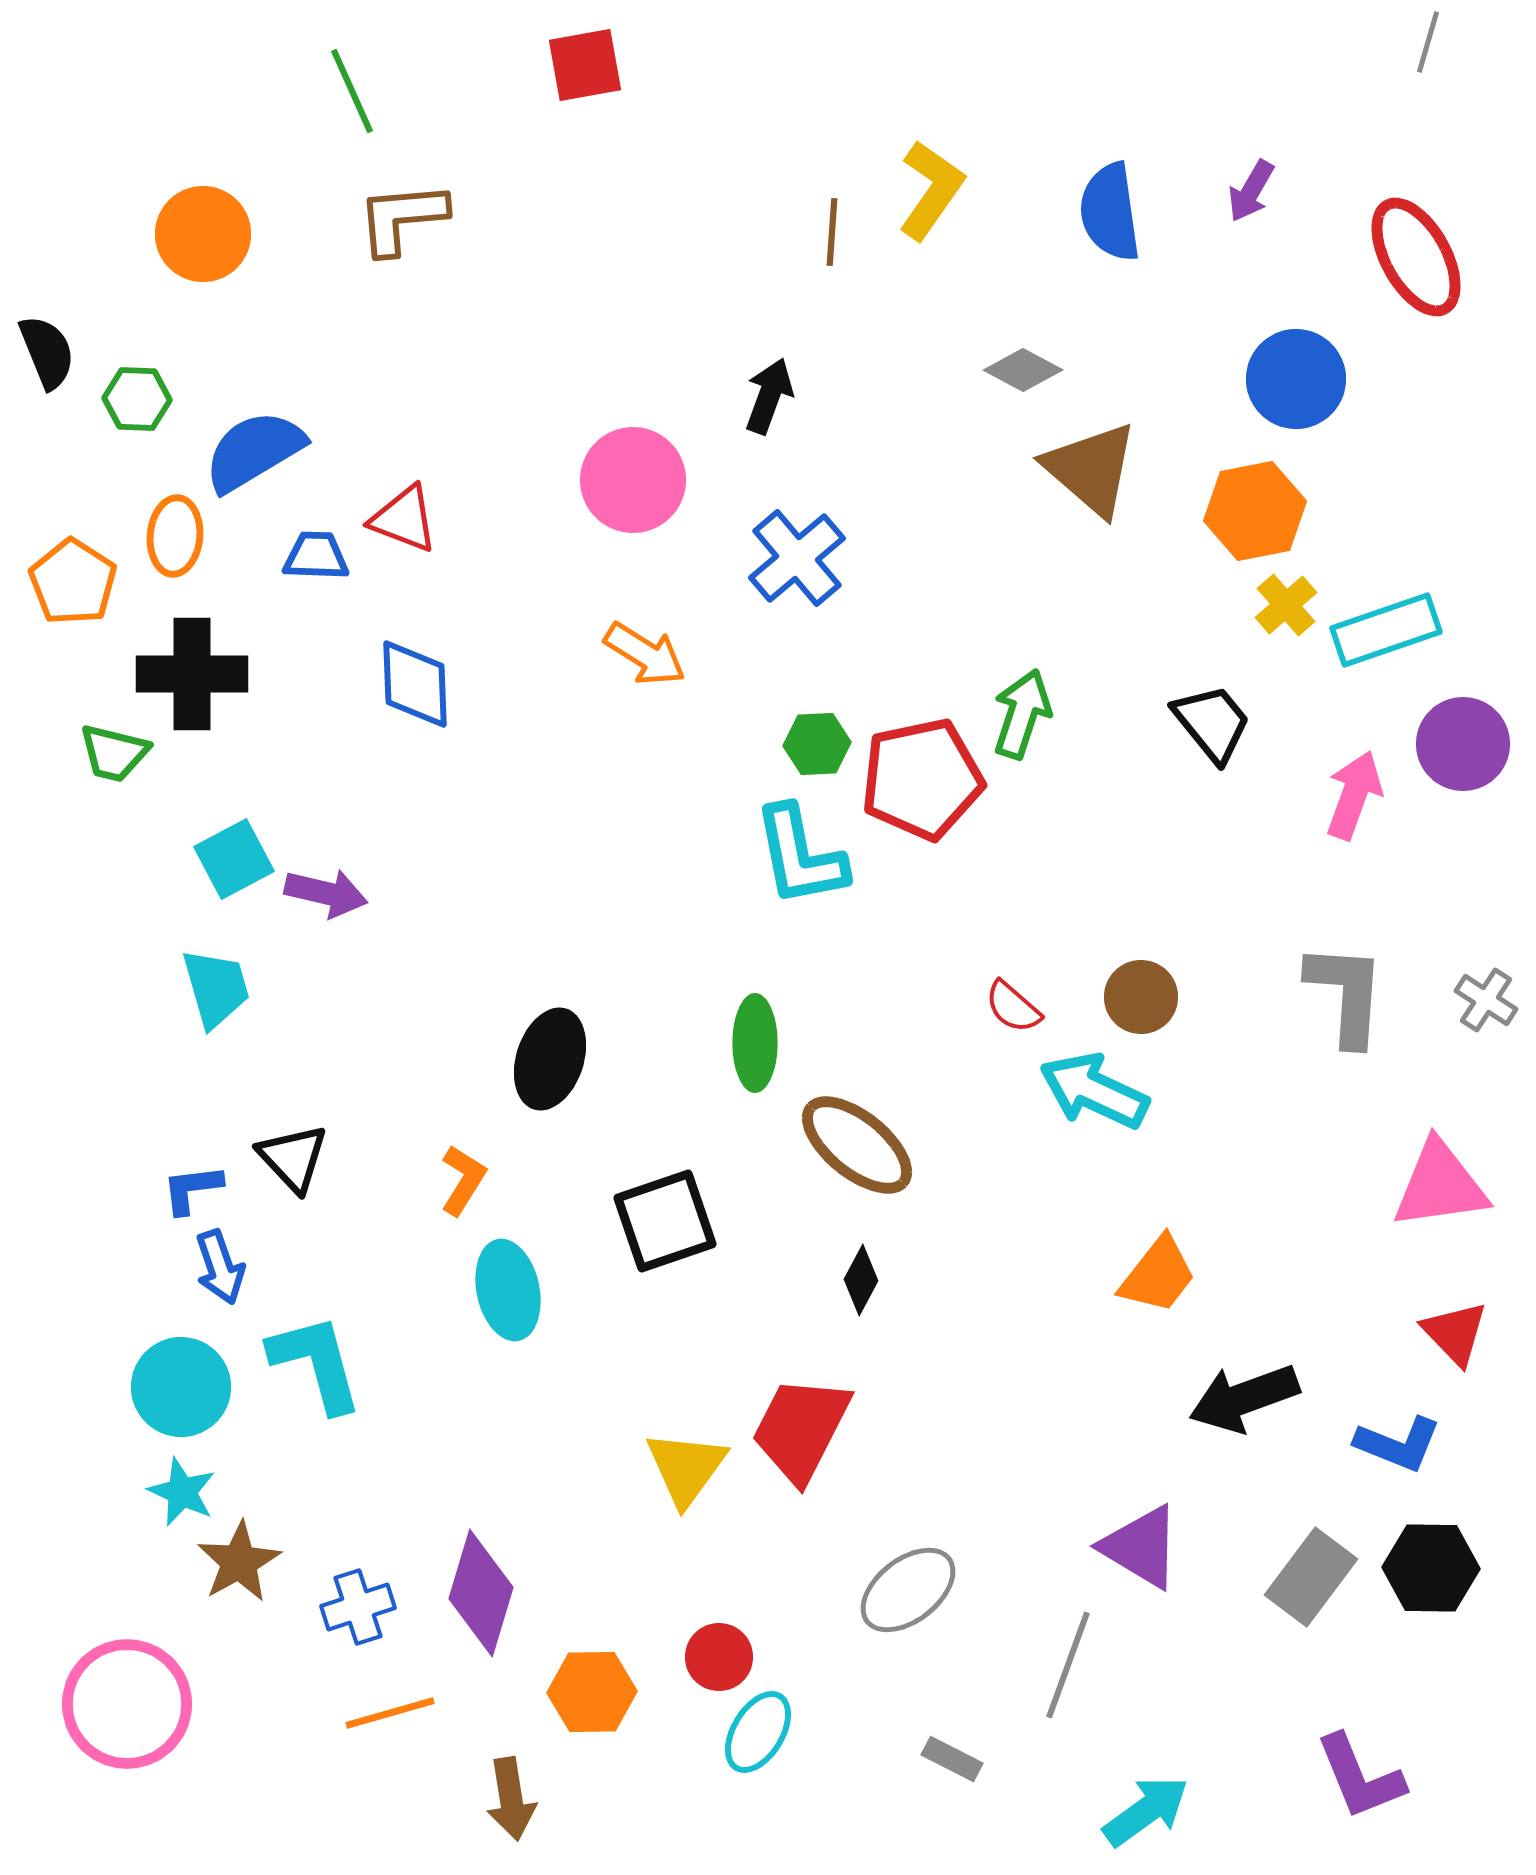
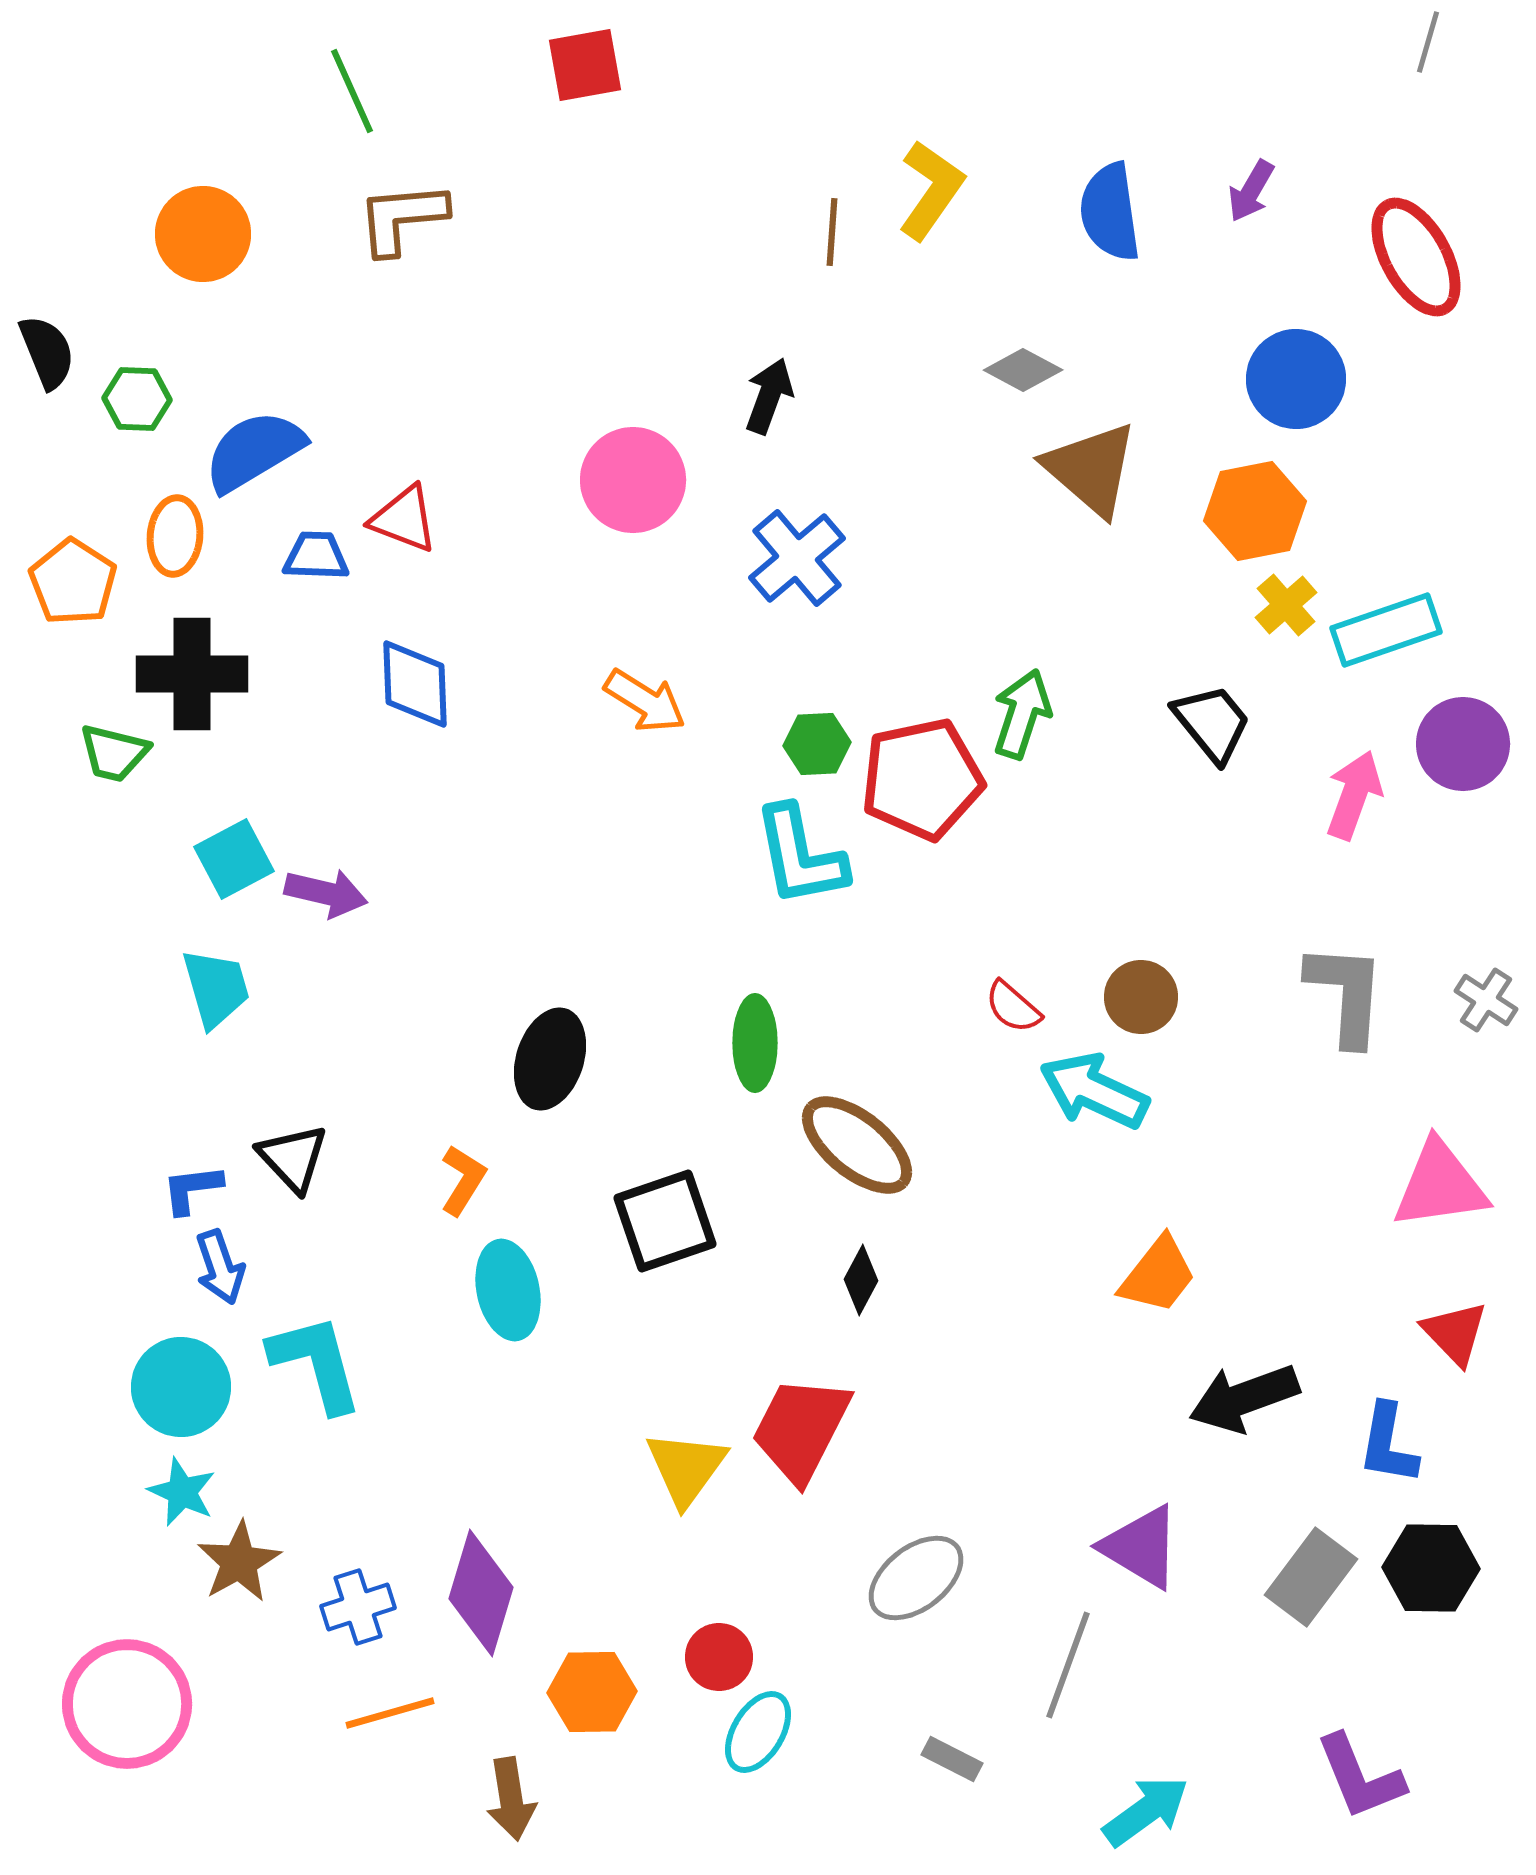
orange arrow at (645, 654): moved 47 px down
blue L-shape at (1398, 1444): moved 10 px left; rotated 78 degrees clockwise
gray ellipse at (908, 1590): moved 8 px right, 12 px up
